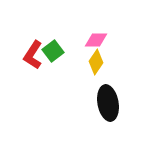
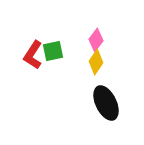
pink diamond: rotated 55 degrees counterclockwise
green square: rotated 25 degrees clockwise
black ellipse: moved 2 px left; rotated 16 degrees counterclockwise
